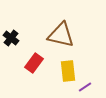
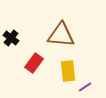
brown triangle: rotated 8 degrees counterclockwise
